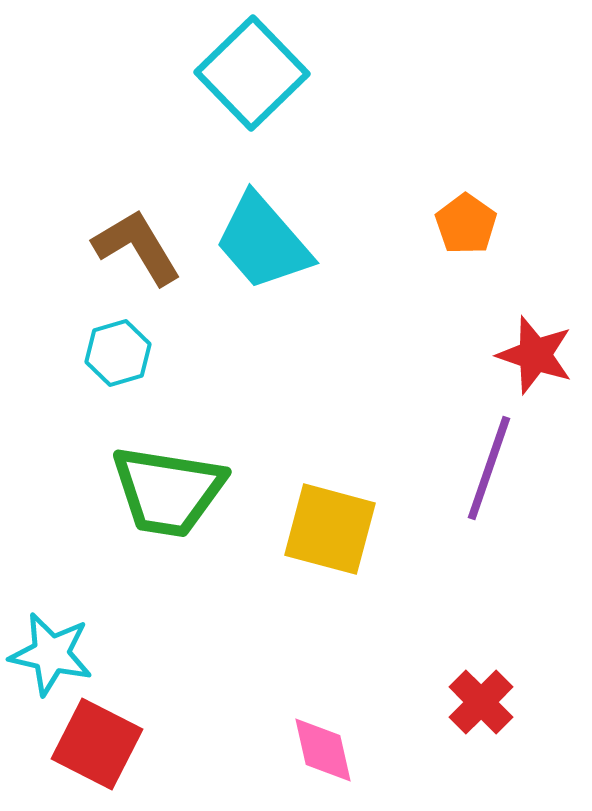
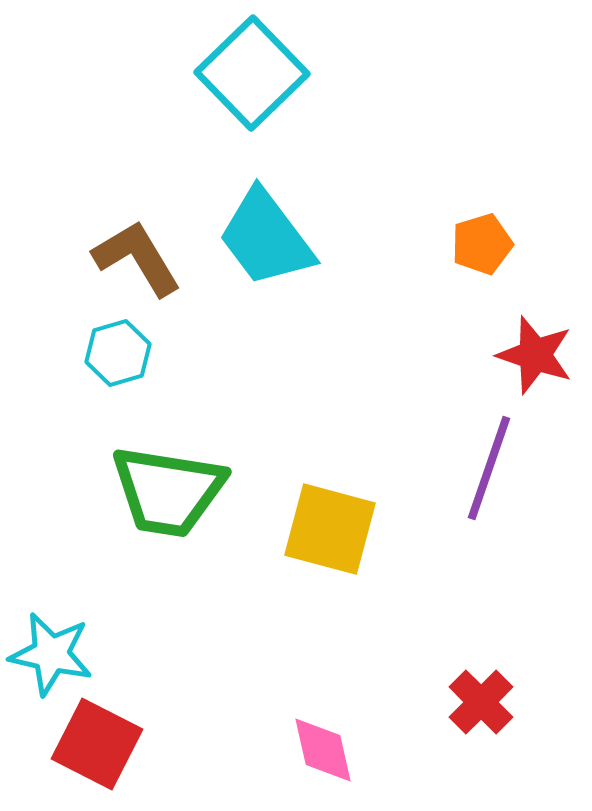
orange pentagon: moved 16 px right, 20 px down; rotated 20 degrees clockwise
cyan trapezoid: moved 3 px right, 4 px up; rotated 4 degrees clockwise
brown L-shape: moved 11 px down
